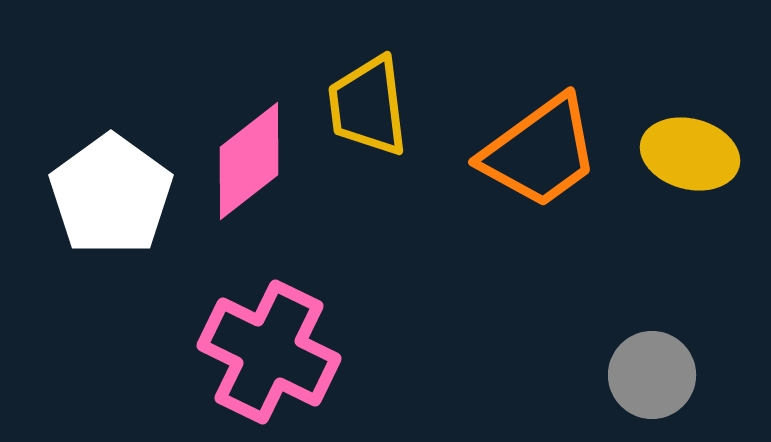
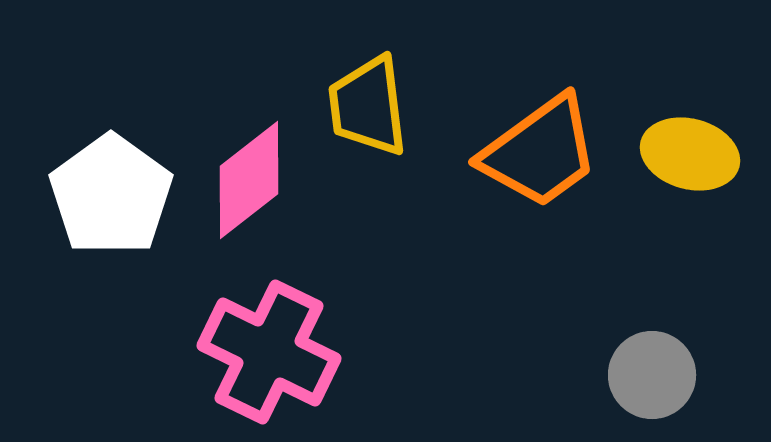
pink diamond: moved 19 px down
